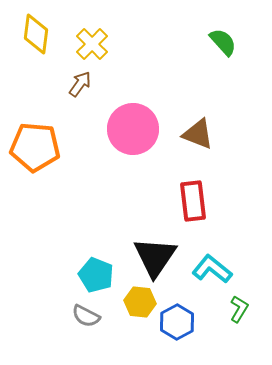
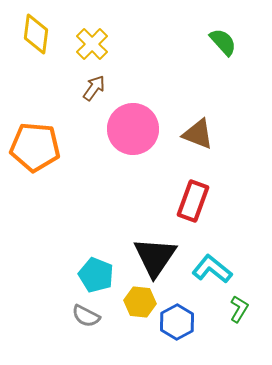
brown arrow: moved 14 px right, 4 px down
red rectangle: rotated 27 degrees clockwise
